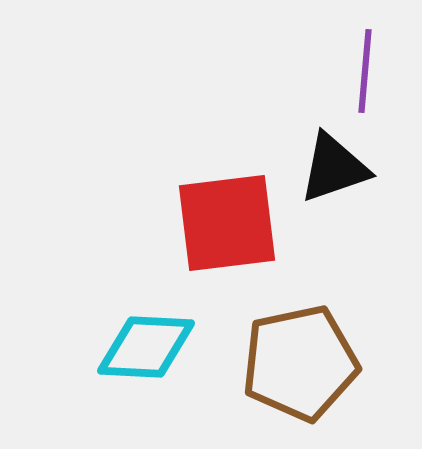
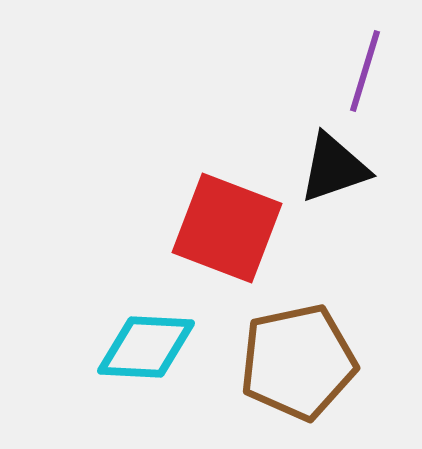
purple line: rotated 12 degrees clockwise
red square: moved 5 px down; rotated 28 degrees clockwise
brown pentagon: moved 2 px left, 1 px up
